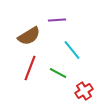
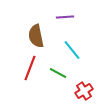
purple line: moved 8 px right, 3 px up
brown semicircle: moved 7 px right; rotated 110 degrees clockwise
